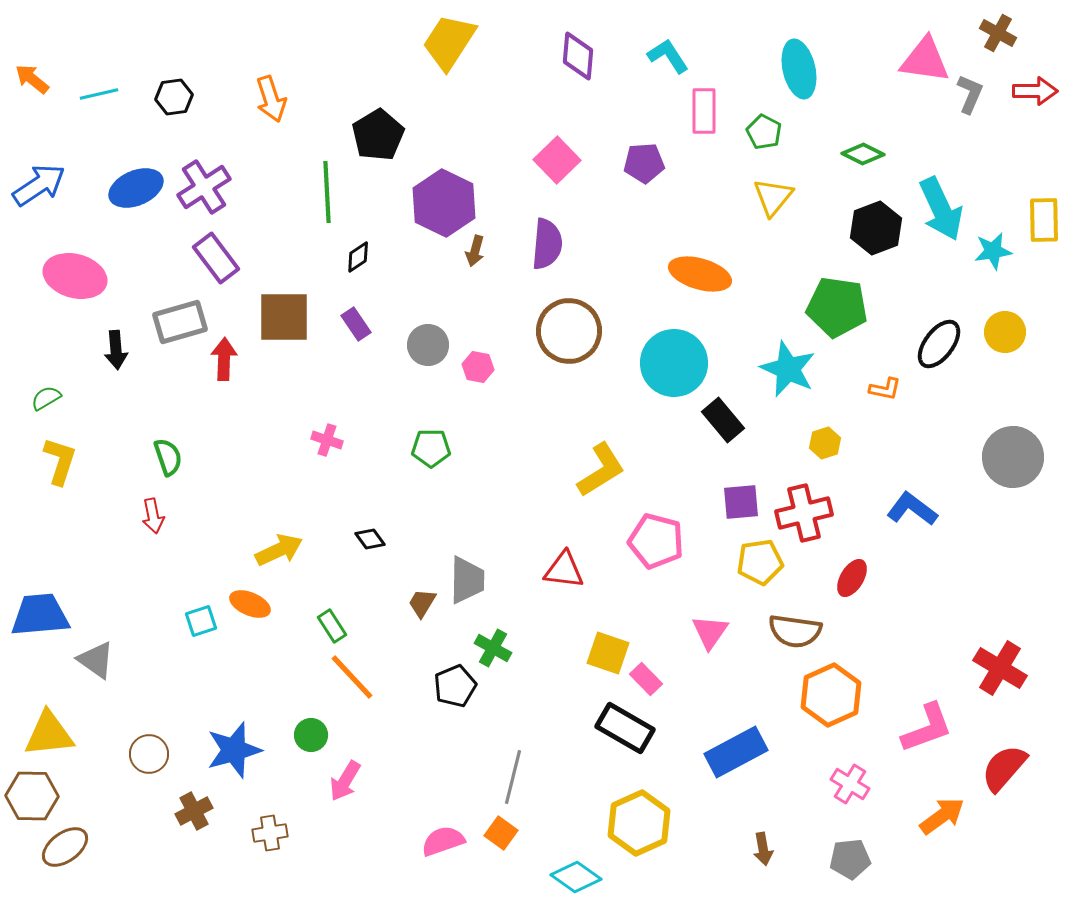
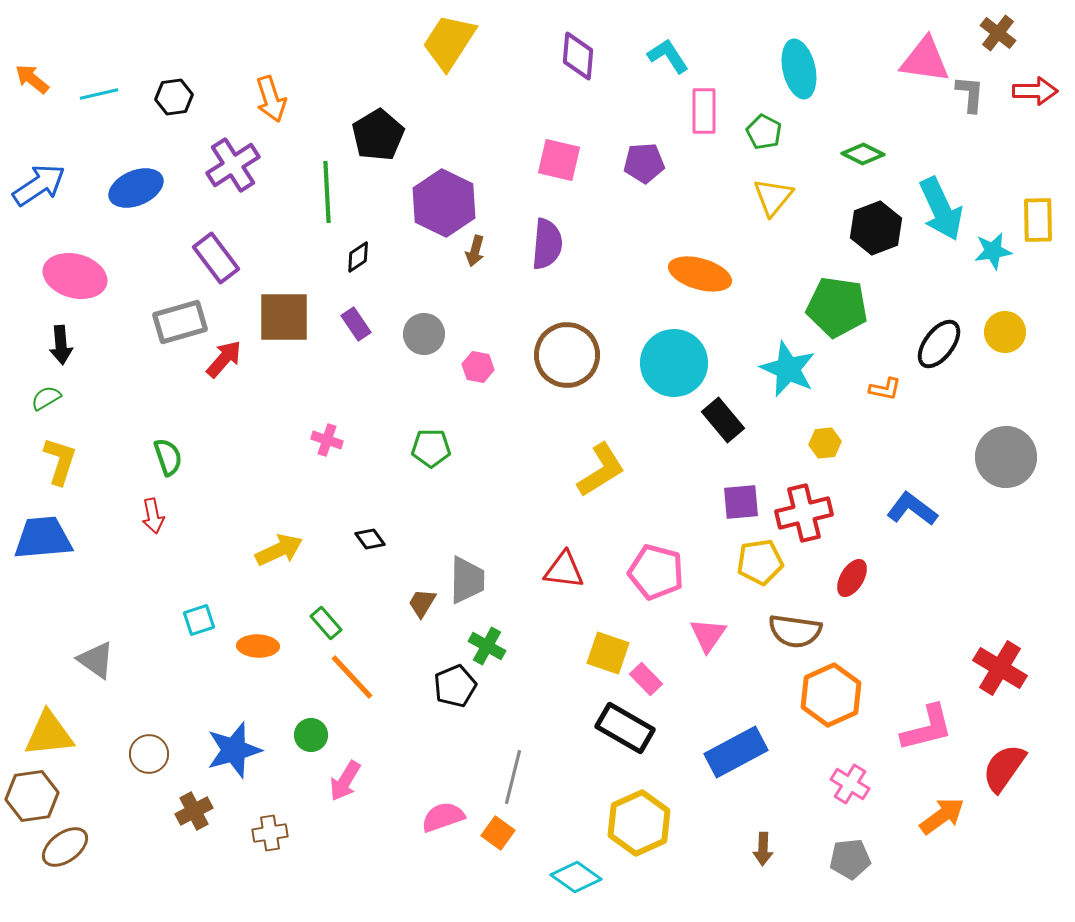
brown cross at (998, 33): rotated 9 degrees clockwise
gray L-shape at (970, 94): rotated 18 degrees counterclockwise
pink square at (557, 160): moved 2 px right; rotated 33 degrees counterclockwise
purple cross at (204, 187): moved 29 px right, 22 px up
yellow rectangle at (1044, 220): moved 6 px left
brown circle at (569, 331): moved 2 px left, 24 px down
gray circle at (428, 345): moved 4 px left, 11 px up
black arrow at (116, 350): moved 55 px left, 5 px up
red arrow at (224, 359): rotated 39 degrees clockwise
yellow hexagon at (825, 443): rotated 12 degrees clockwise
gray circle at (1013, 457): moved 7 px left
pink pentagon at (656, 541): moved 31 px down
orange ellipse at (250, 604): moved 8 px right, 42 px down; rotated 21 degrees counterclockwise
blue trapezoid at (40, 615): moved 3 px right, 77 px up
cyan square at (201, 621): moved 2 px left, 1 px up
green rectangle at (332, 626): moved 6 px left, 3 px up; rotated 8 degrees counterclockwise
pink triangle at (710, 632): moved 2 px left, 3 px down
green cross at (493, 648): moved 6 px left, 2 px up
pink L-shape at (927, 728): rotated 6 degrees clockwise
red semicircle at (1004, 768): rotated 6 degrees counterclockwise
brown hexagon at (32, 796): rotated 9 degrees counterclockwise
orange square at (501, 833): moved 3 px left
pink semicircle at (443, 841): moved 24 px up
brown arrow at (763, 849): rotated 12 degrees clockwise
